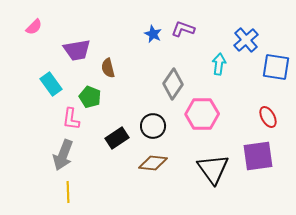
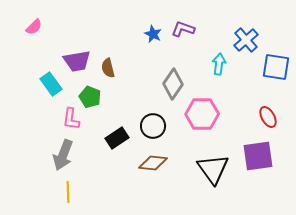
purple trapezoid: moved 11 px down
